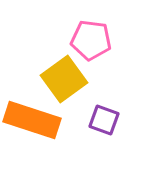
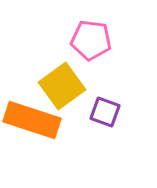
yellow square: moved 2 px left, 7 px down
purple square: moved 1 px right, 8 px up
